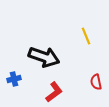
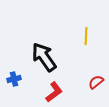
yellow line: rotated 24 degrees clockwise
black arrow: rotated 144 degrees counterclockwise
red semicircle: rotated 63 degrees clockwise
